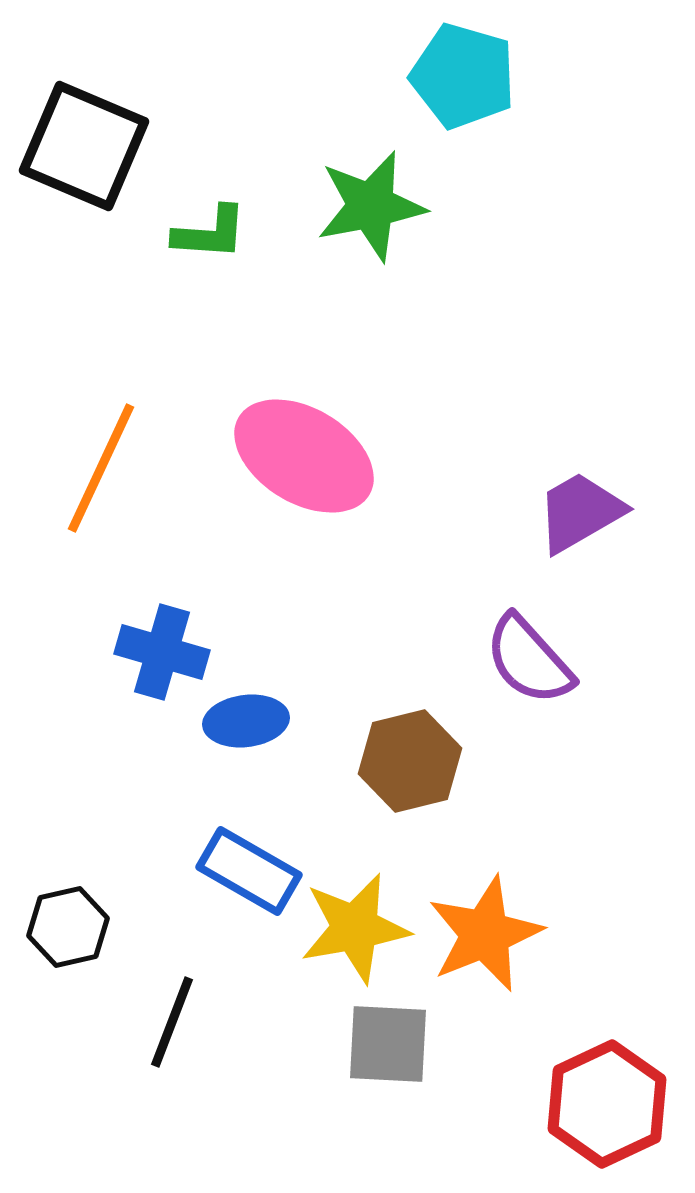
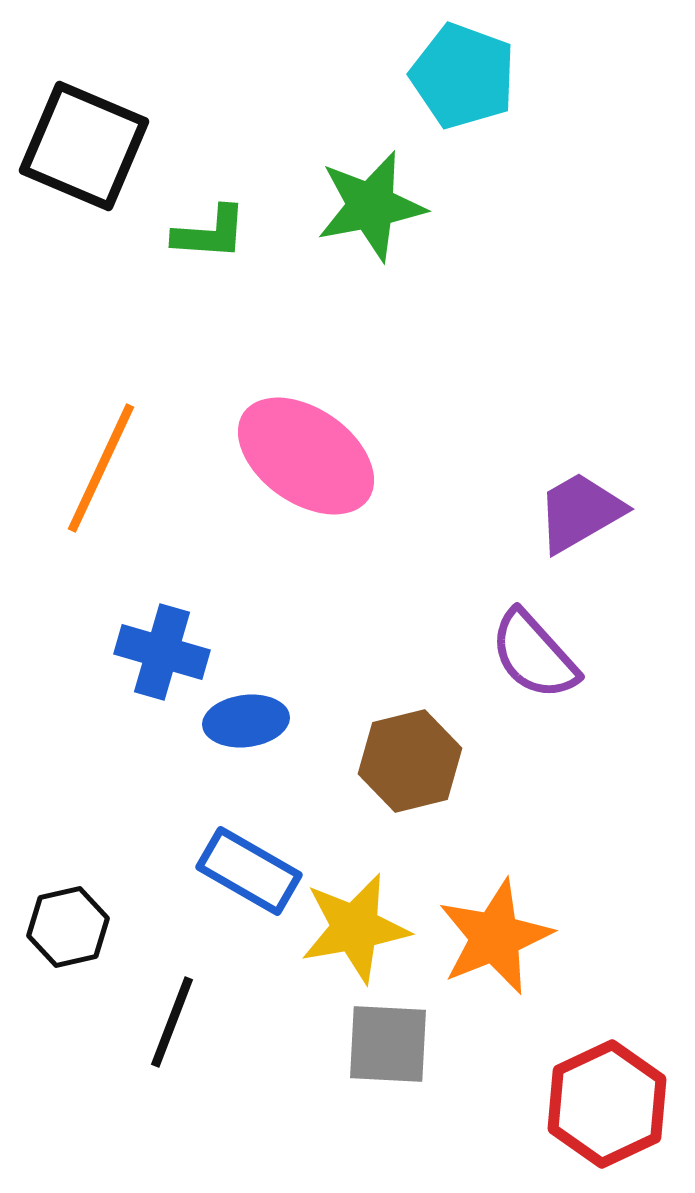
cyan pentagon: rotated 4 degrees clockwise
pink ellipse: moved 2 px right; rotated 4 degrees clockwise
purple semicircle: moved 5 px right, 5 px up
orange star: moved 10 px right, 3 px down
